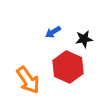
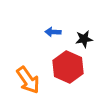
blue arrow: rotated 35 degrees clockwise
